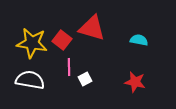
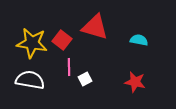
red triangle: moved 3 px right, 1 px up
